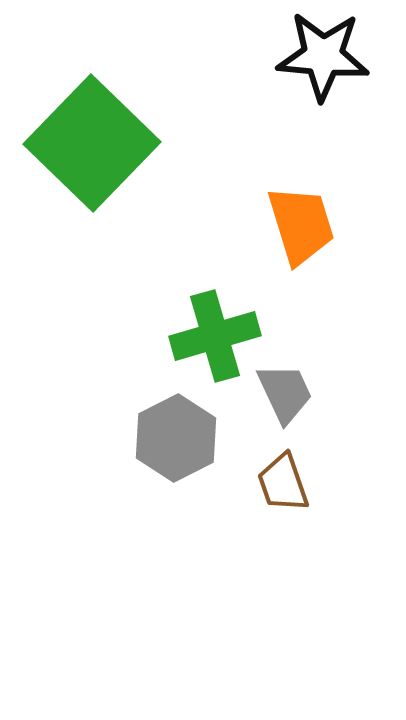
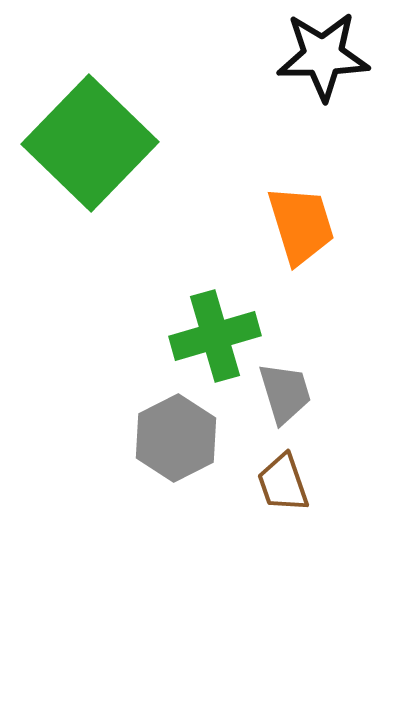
black star: rotated 6 degrees counterclockwise
green square: moved 2 px left
gray trapezoid: rotated 8 degrees clockwise
